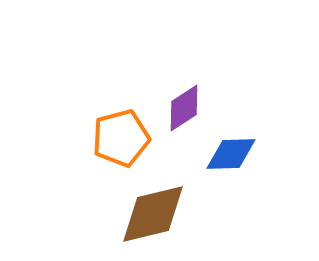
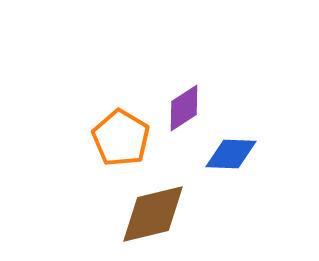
orange pentagon: rotated 26 degrees counterclockwise
blue diamond: rotated 4 degrees clockwise
